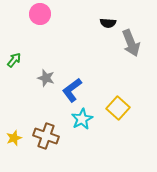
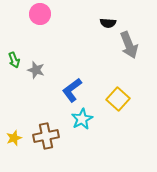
gray arrow: moved 2 px left, 2 px down
green arrow: rotated 119 degrees clockwise
gray star: moved 10 px left, 8 px up
yellow square: moved 9 px up
brown cross: rotated 30 degrees counterclockwise
